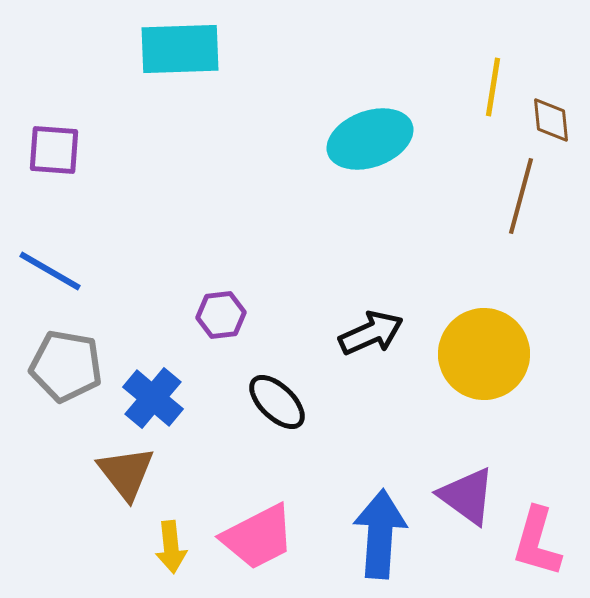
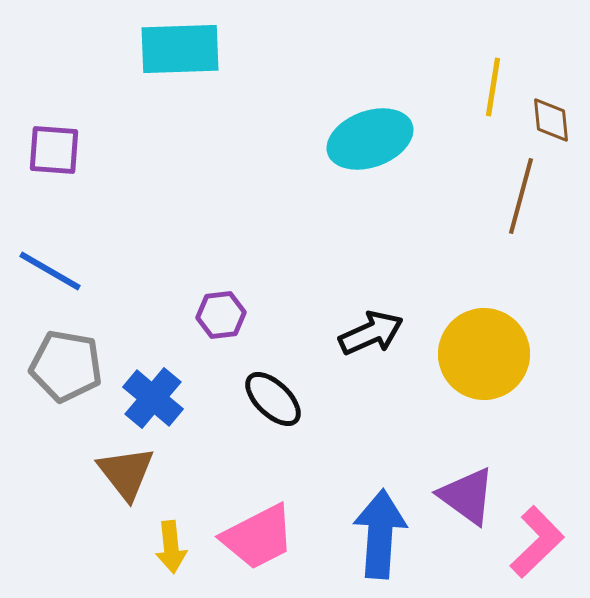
black ellipse: moved 4 px left, 3 px up
pink L-shape: rotated 150 degrees counterclockwise
